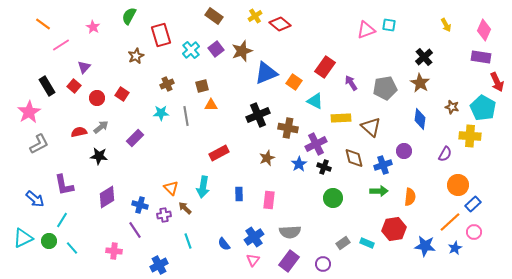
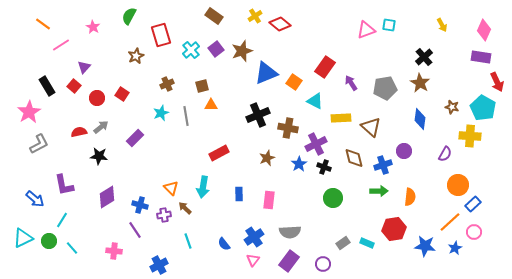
yellow arrow at (446, 25): moved 4 px left
cyan star at (161, 113): rotated 21 degrees counterclockwise
